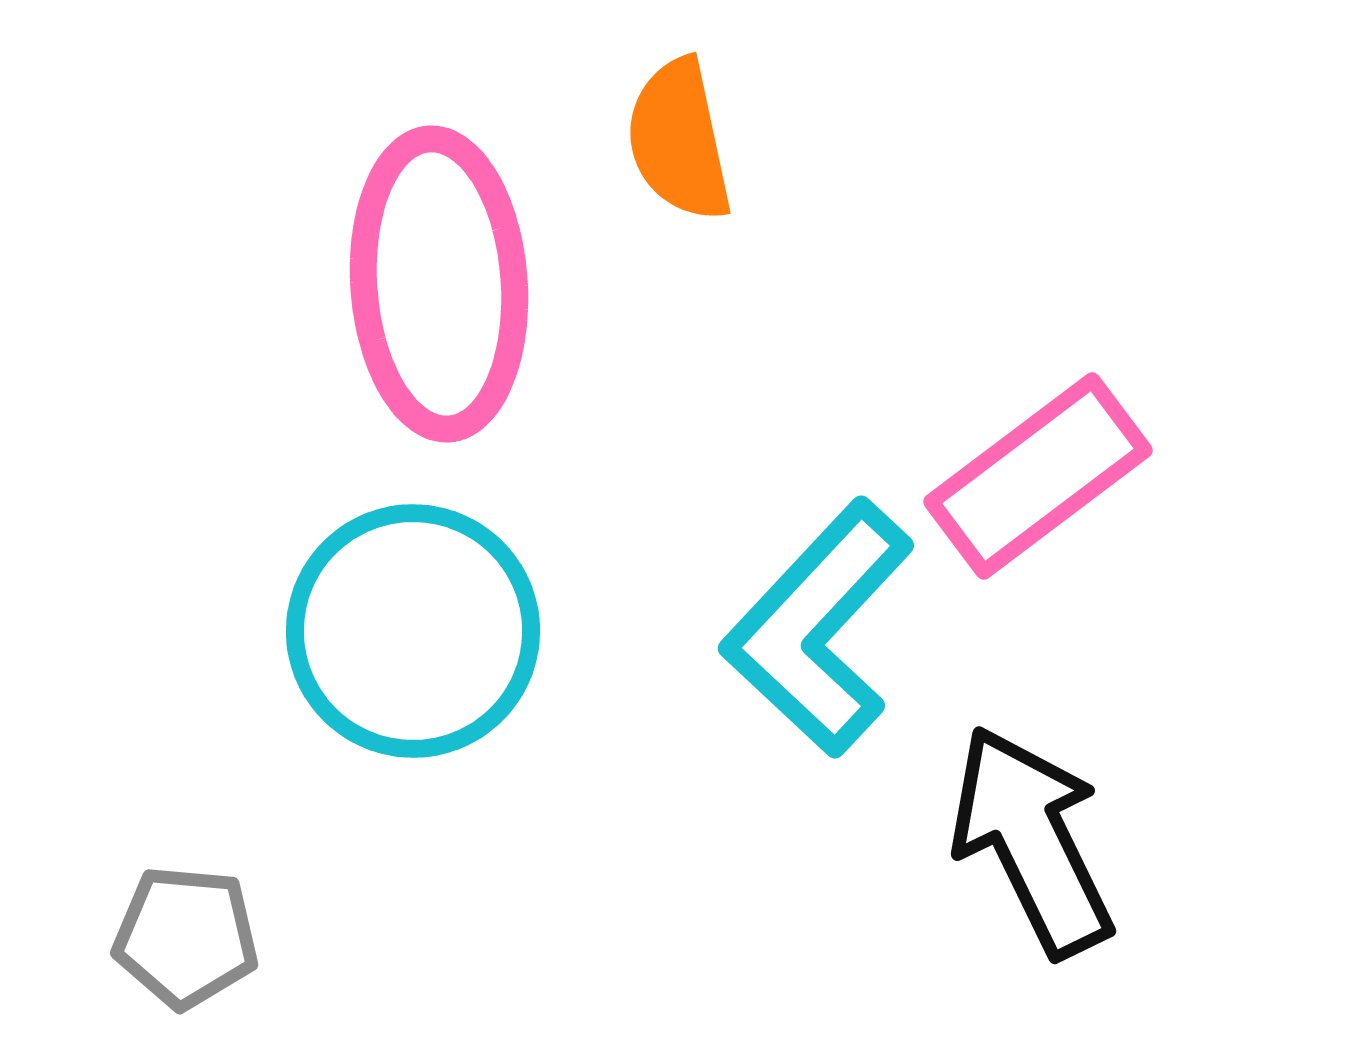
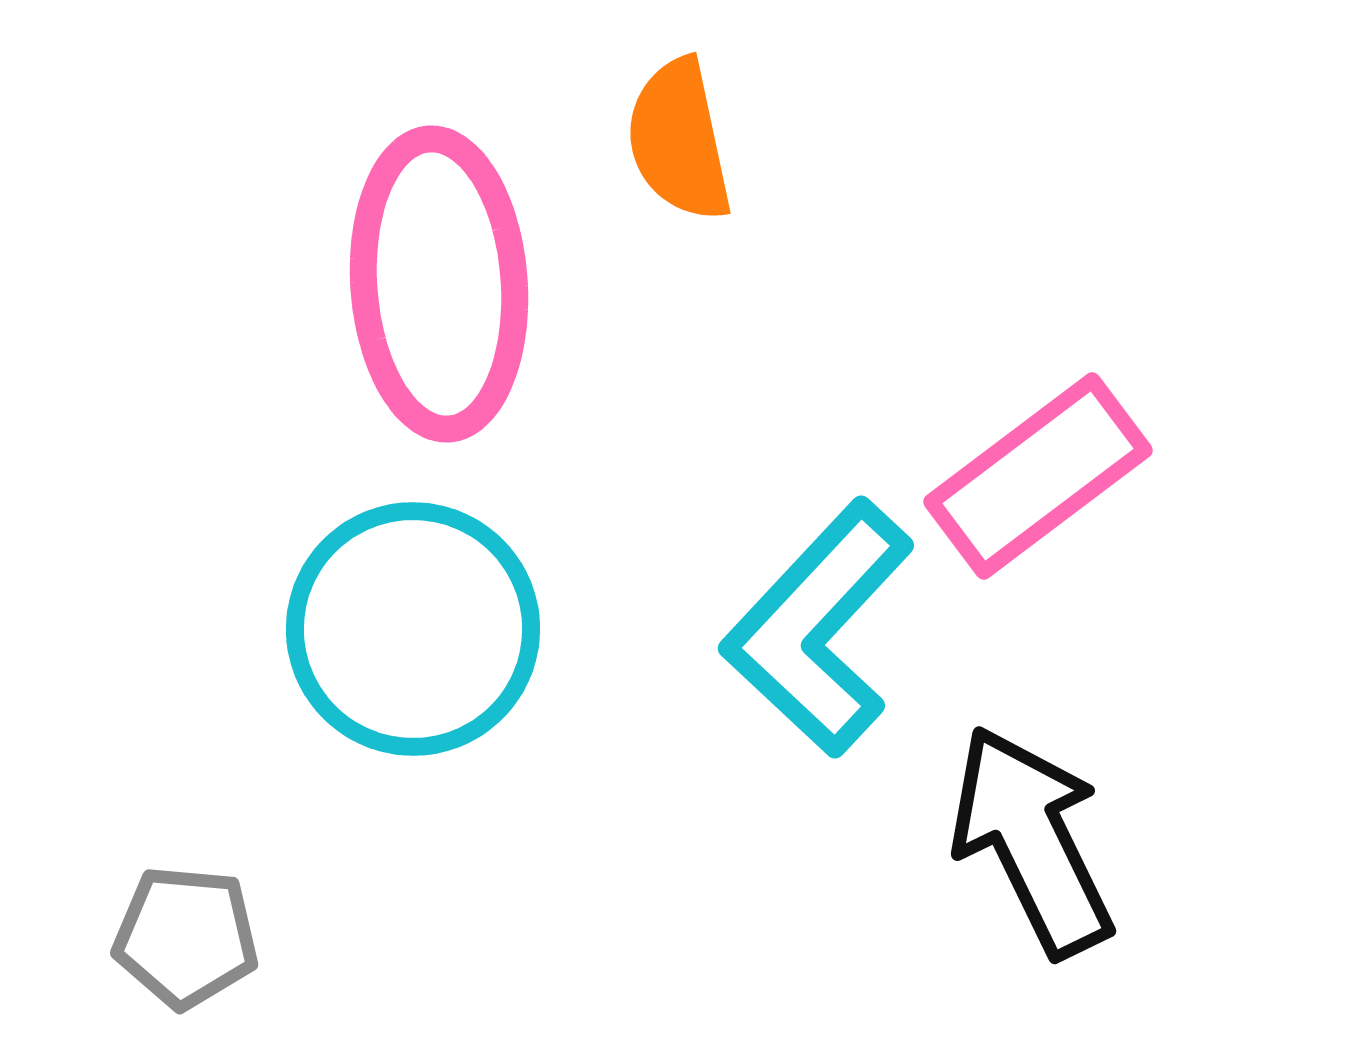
cyan circle: moved 2 px up
